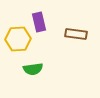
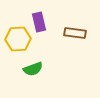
brown rectangle: moved 1 px left, 1 px up
green semicircle: rotated 12 degrees counterclockwise
